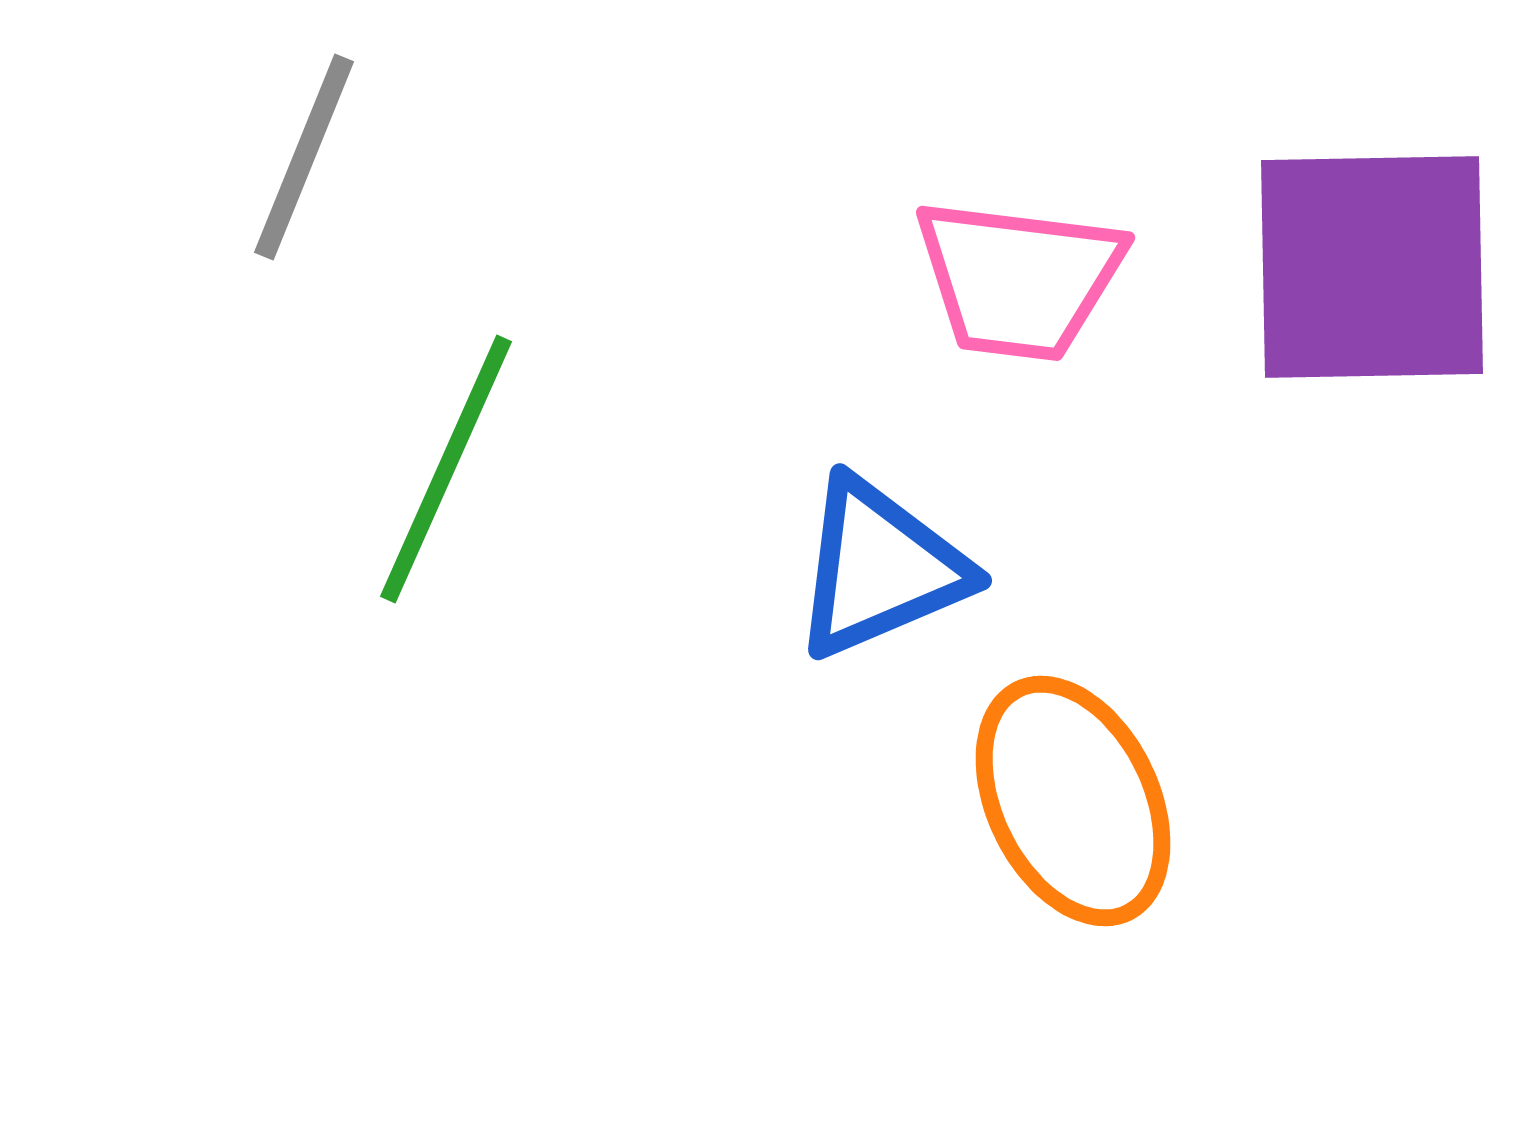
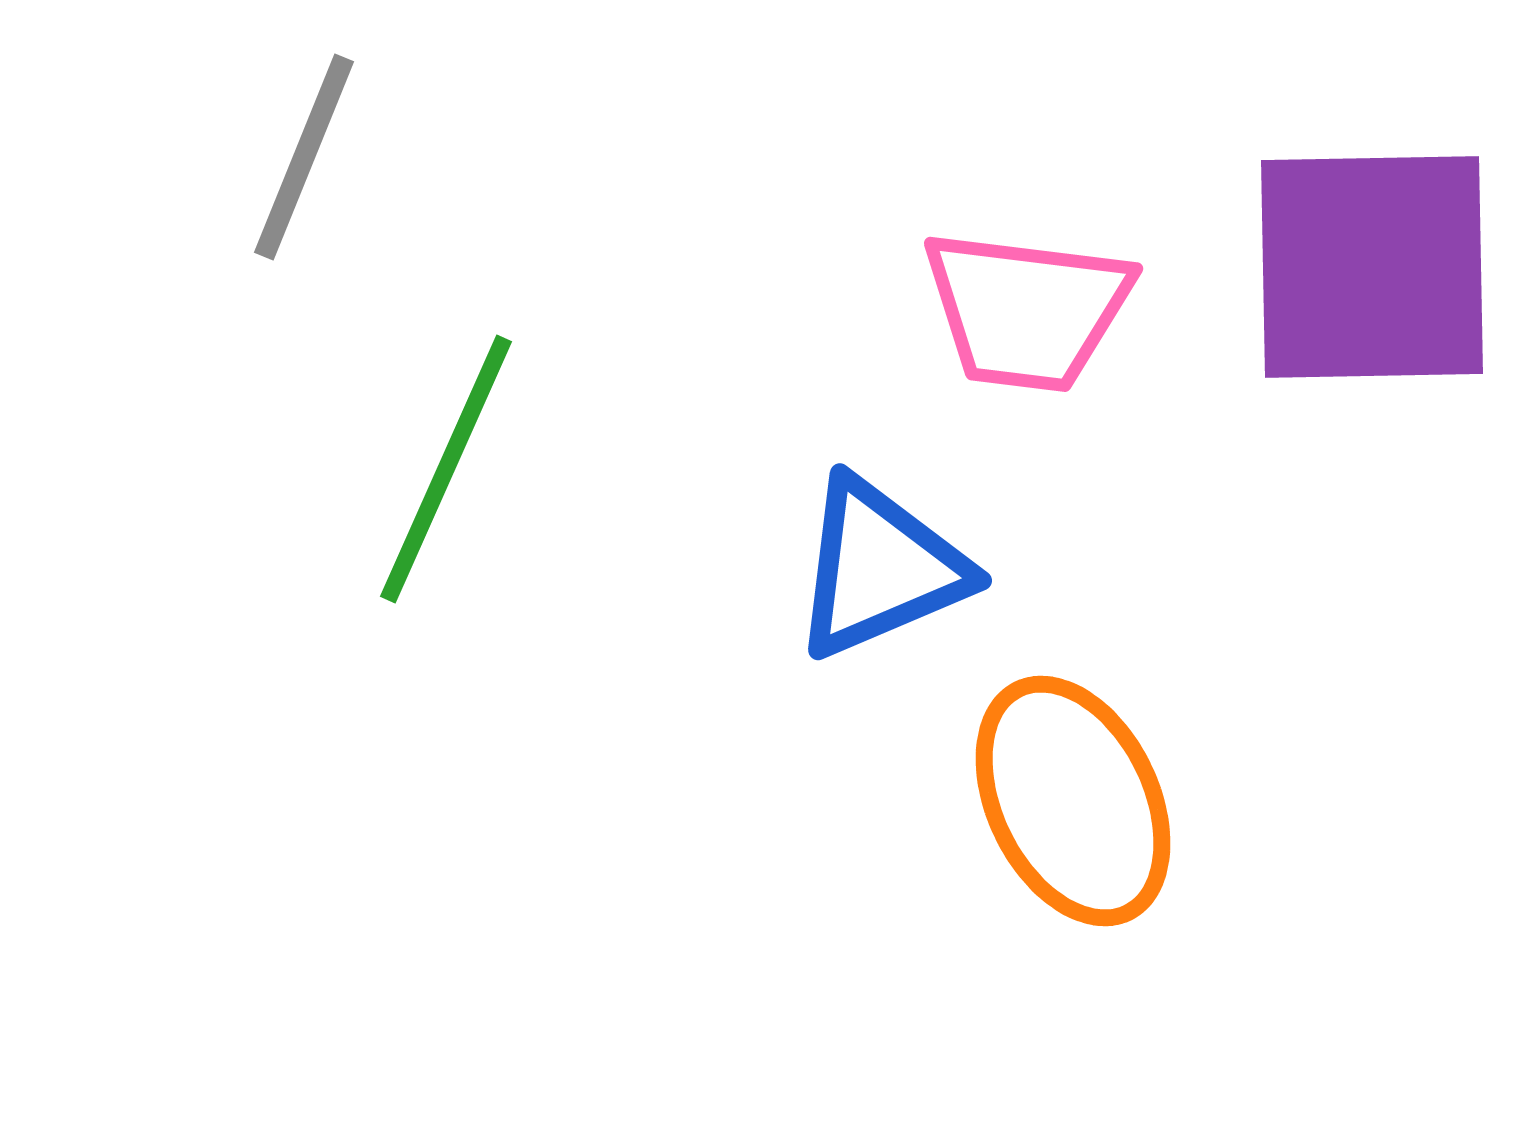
pink trapezoid: moved 8 px right, 31 px down
